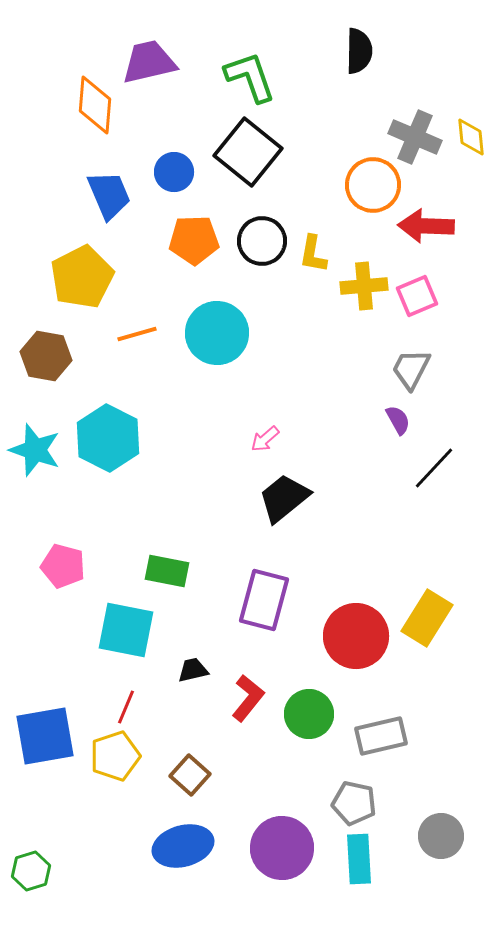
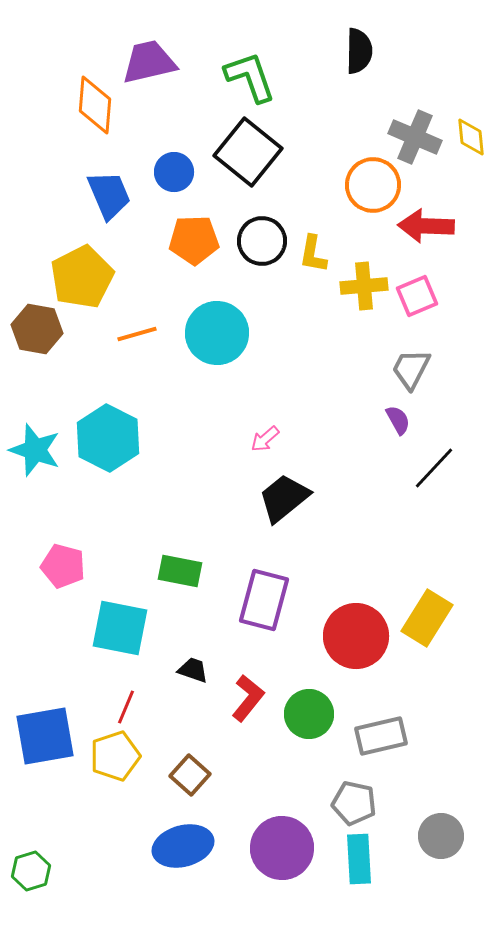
brown hexagon at (46, 356): moved 9 px left, 27 px up
green rectangle at (167, 571): moved 13 px right
cyan square at (126, 630): moved 6 px left, 2 px up
black trapezoid at (193, 670): rotated 32 degrees clockwise
